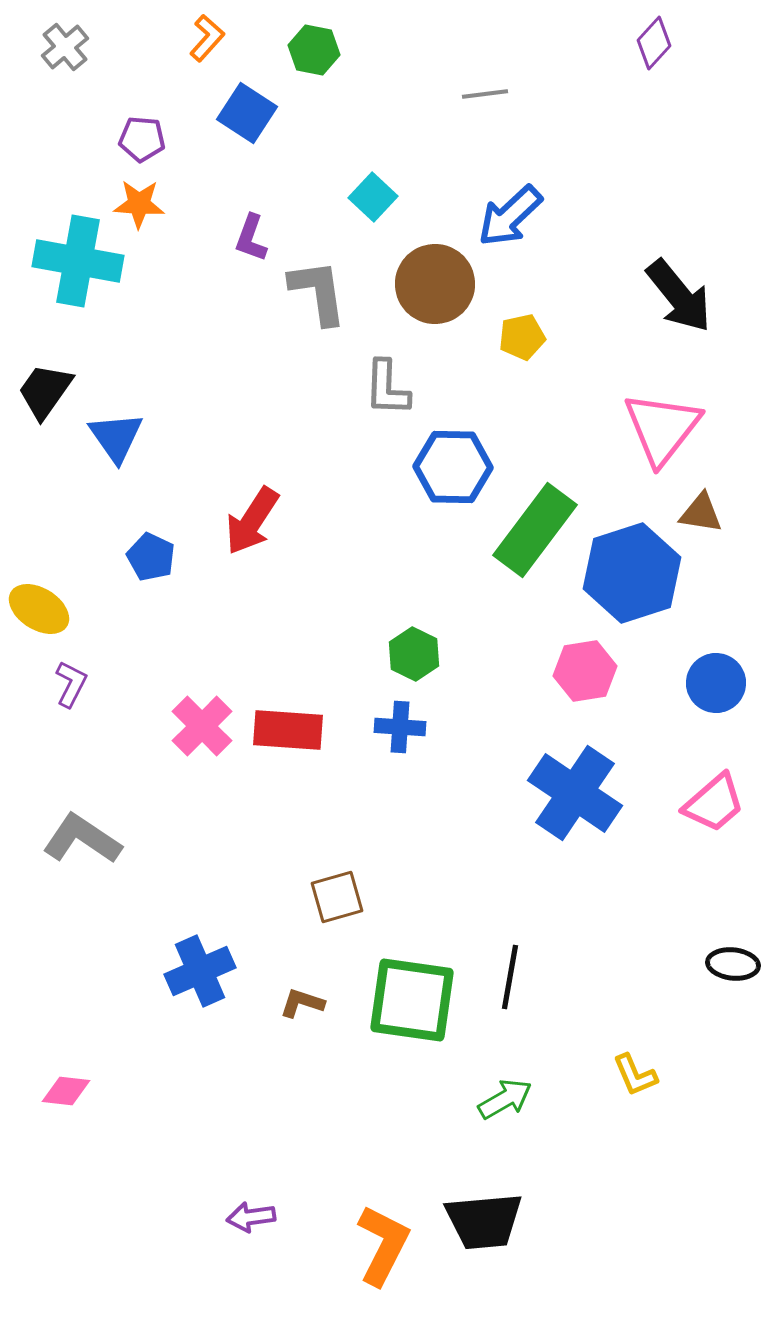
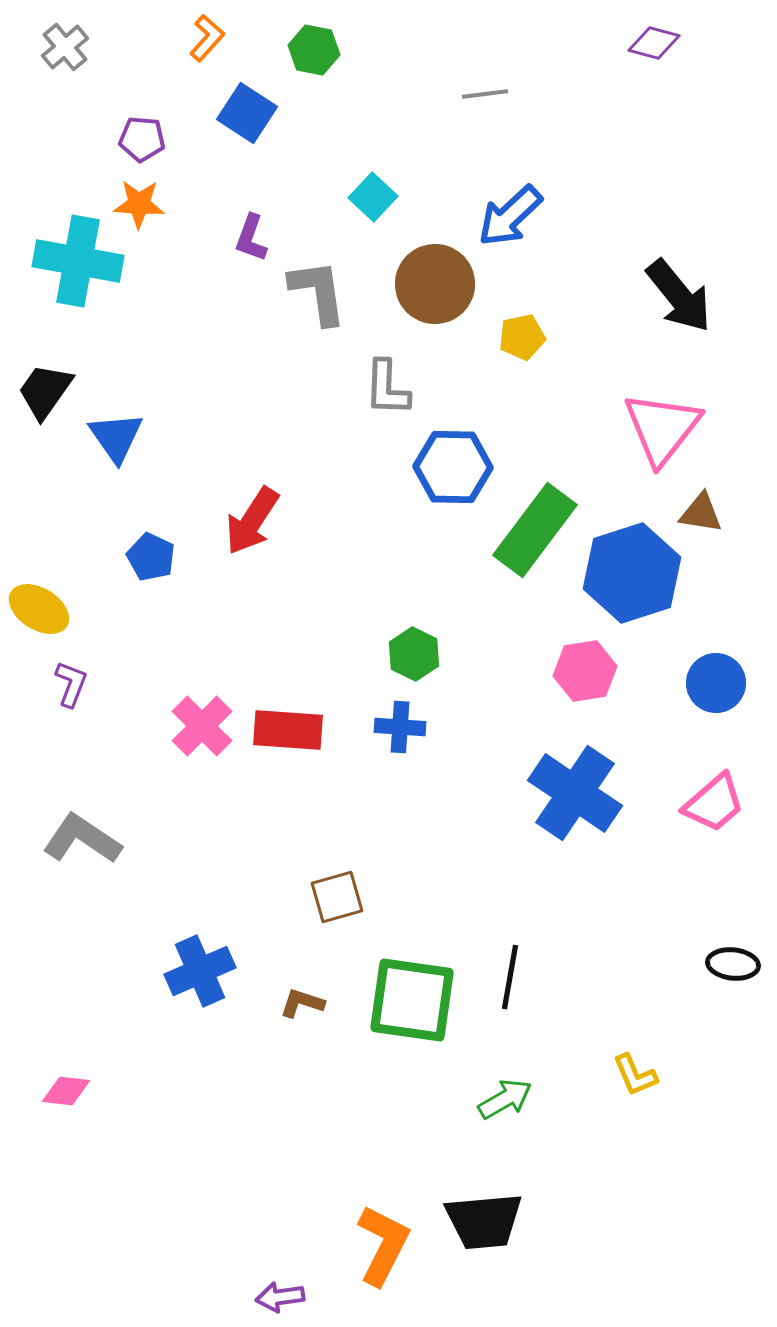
purple diamond at (654, 43): rotated 63 degrees clockwise
purple L-shape at (71, 684): rotated 6 degrees counterclockwise
purple arrow at (251, 1217): moved 29 px right, 80 px down
